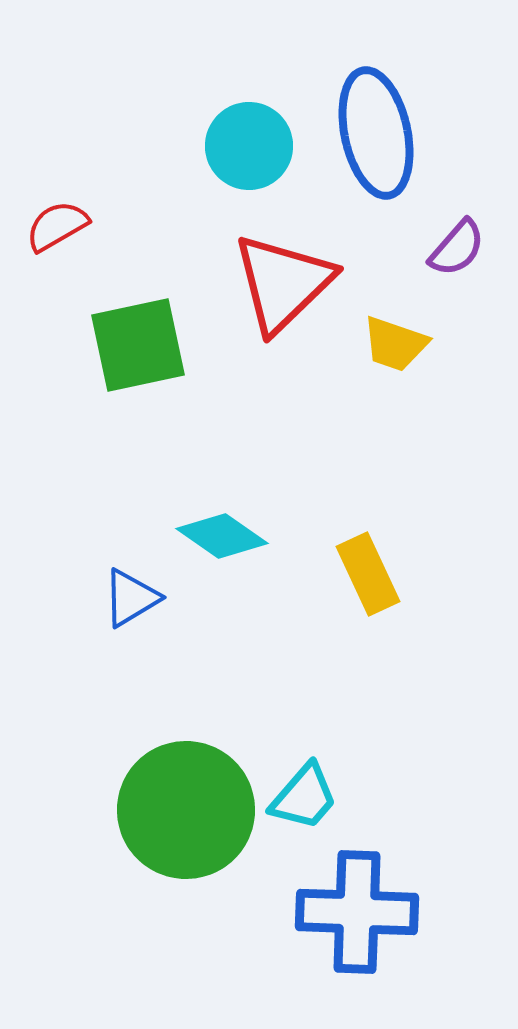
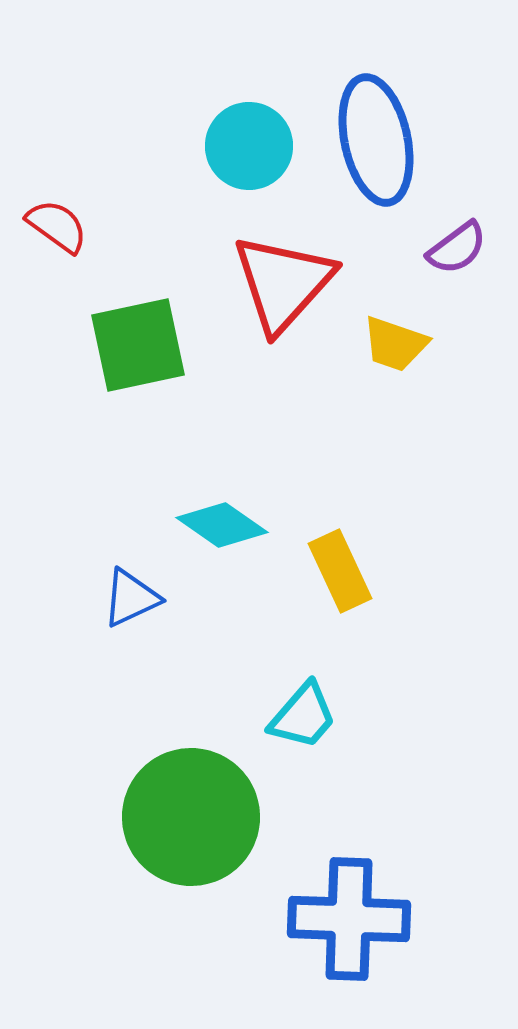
blue ellipse: moved 7 px down
red semicircle: rotated 66 degrees clockwise
purple semicircle: rotated 12 degrees clockwise
red triangle: rotated 4 degrees counterclockwise
cyan diamond: moved 11 px up
yellow rectangle: moved 28 px left, 3 px up
blue triangle: rotated 6 degrees clockwise
cyan trapezoid: moved 1 px left, 81 px up
green circle: moved 5 px right, 7 px down
blue cross: moved 8 px left, 7 px down
